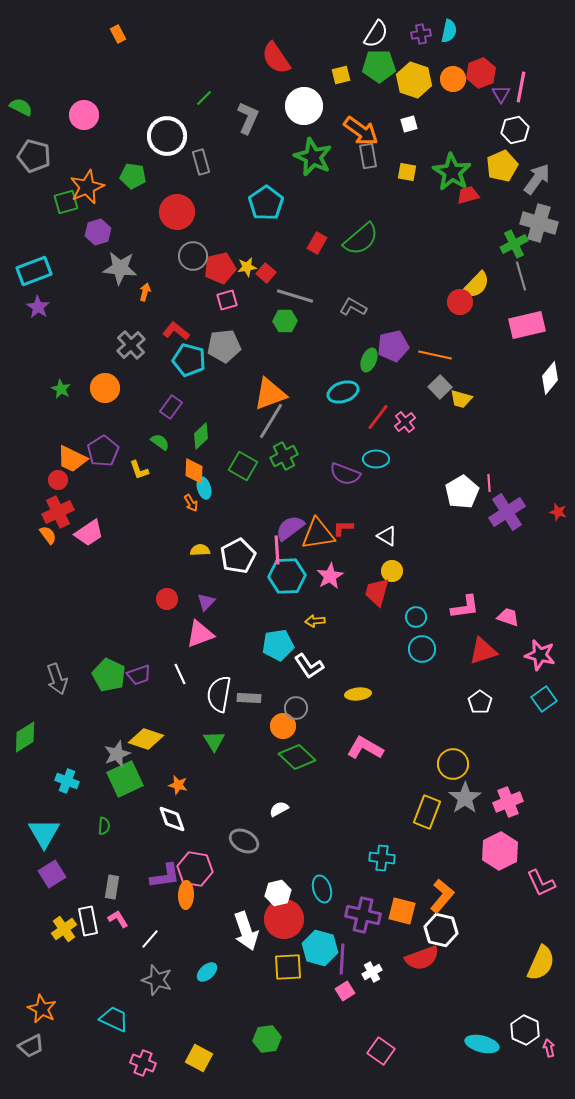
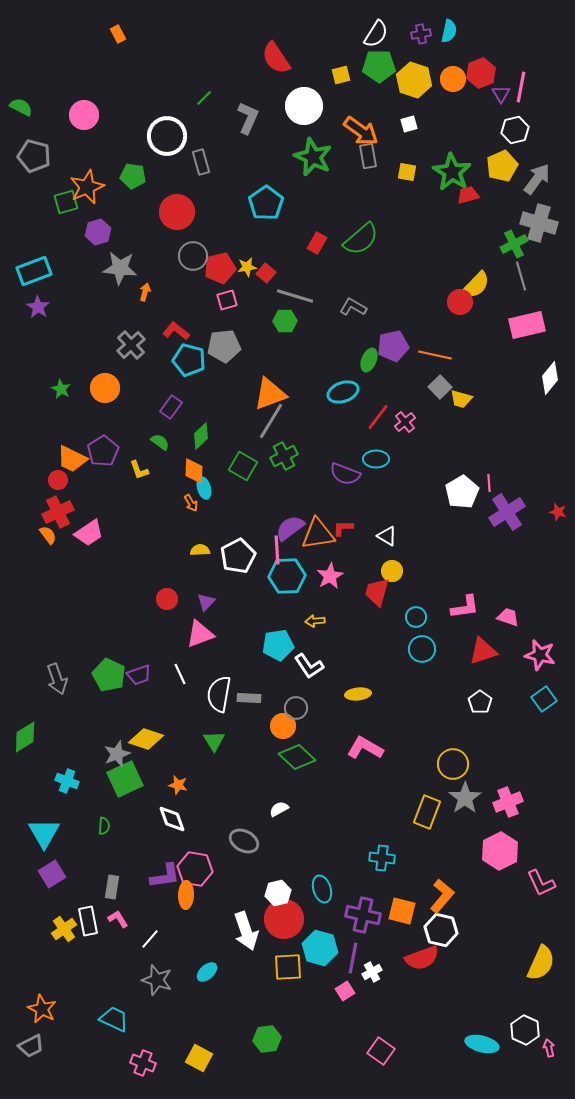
purple line at (342, 959): moved 11 px right, 1 px up; rotated 8 degrees clockwise
